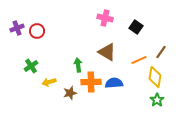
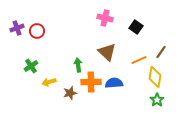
brown triangle: rotated 12 degrees clockwise
